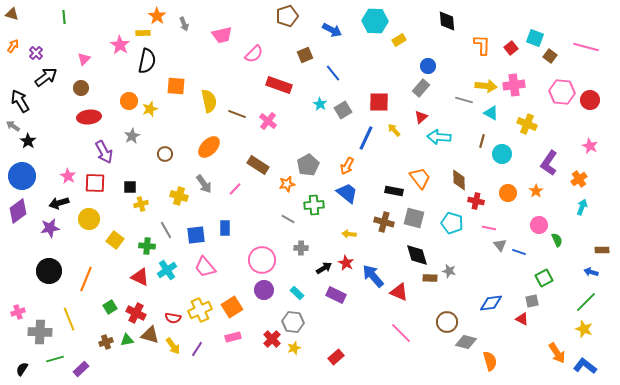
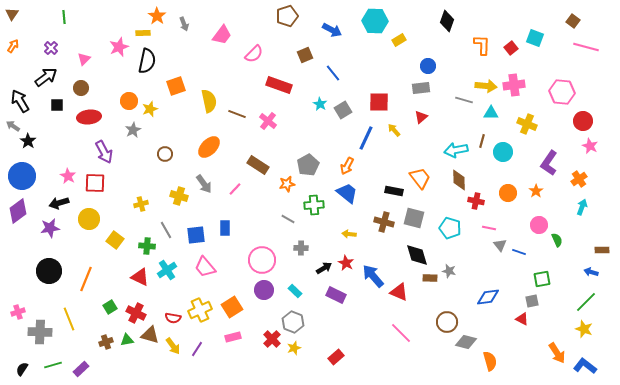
brown triangle at (12, 14): rotated 48 degrees clockwise
black diamond at (447, 21): rotated 25 degrees clockwise
pink trapezoid at (222, 35): rotated 40 degrees counterclockwise
pink star at (120, 45): moved 1 px left, 2 px down; rotated 18 degrees clockwise
purple cross at (36, 53): moved 15 px right, 5 px up
brown square at (550, 56): moved 23 px right, 35 px up
orange square at (176, 86): rotated 24 degrees counterclockwise
gray rectangle at (421, 88): rotated 42 degrees clockwise
red circle at (590, 100): moved 7 px left, 21 px down
cyan triangle at (491, 113): rotated 28 degrees counterclockwise
gray star at (132, 136): moved 1 px right, 6 px up
cyan arrow at (439, 137): moved 17 px right, 13 px down; rotated 15 degrees counterclockwise
cyan circle at (502, 154): moved 1 px right, 2 px up
black square at (130, 187): moved 73 px left, 82 px up
cyan pentagon at (452, 223): moved 2 px left, 5 px down
green square at (544, 278): moved 2 px left, 1 px down; rotated 18 degrees clockwise
cyan rectangle at (297, 293): moved 2 px left, 2 px up
blue diamond at (491, 303): moved 3 px left, 6 px up
gray hexagon at (293, 322): rotated 15 degrees clockwise
green line at (55, 359): moved 2 px left, 6 px down
